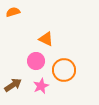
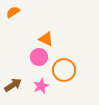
orange semicircle: rotated 16 degrees counterclockwise
pink circle: moved 3 px right, 4 px up
